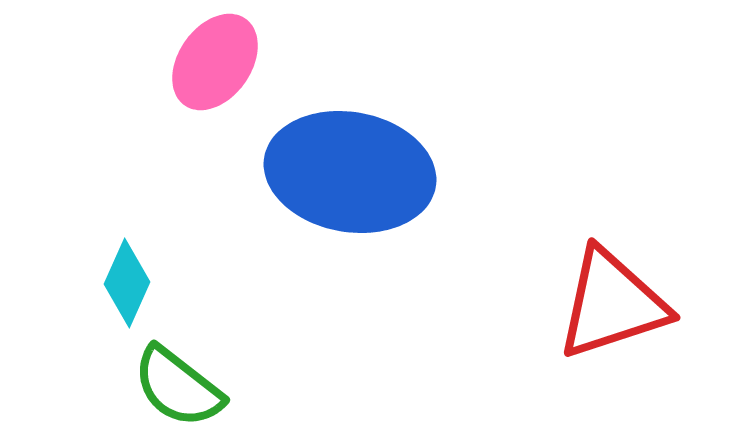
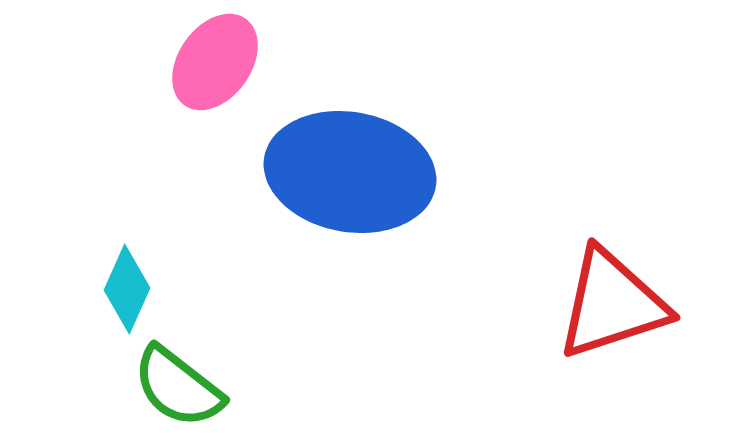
cyan diamond: moved 6 px down
